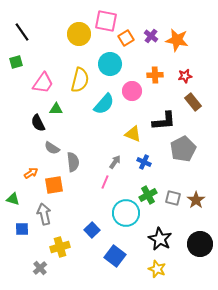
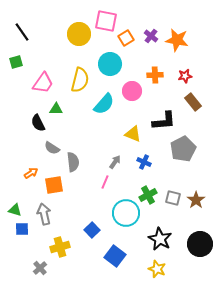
green triangle at (13, 199): moved 2 px right, 11 px down
